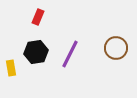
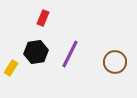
red rectangle: moved 5 px right, 1 px down
brown circle: moved 1 px left, 14 px down
yellow rectangle: rotated 42 degrees clockwise
